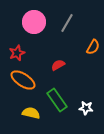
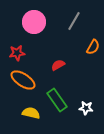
gray line: moved 7 px right, 2 px up
red star: rotated 14 degrees clockwise
